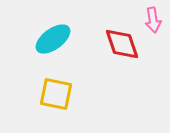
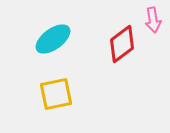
red diamond: rotated 72 degrees clockwise
yellow square: rotated 24 degrees counterclockwise
